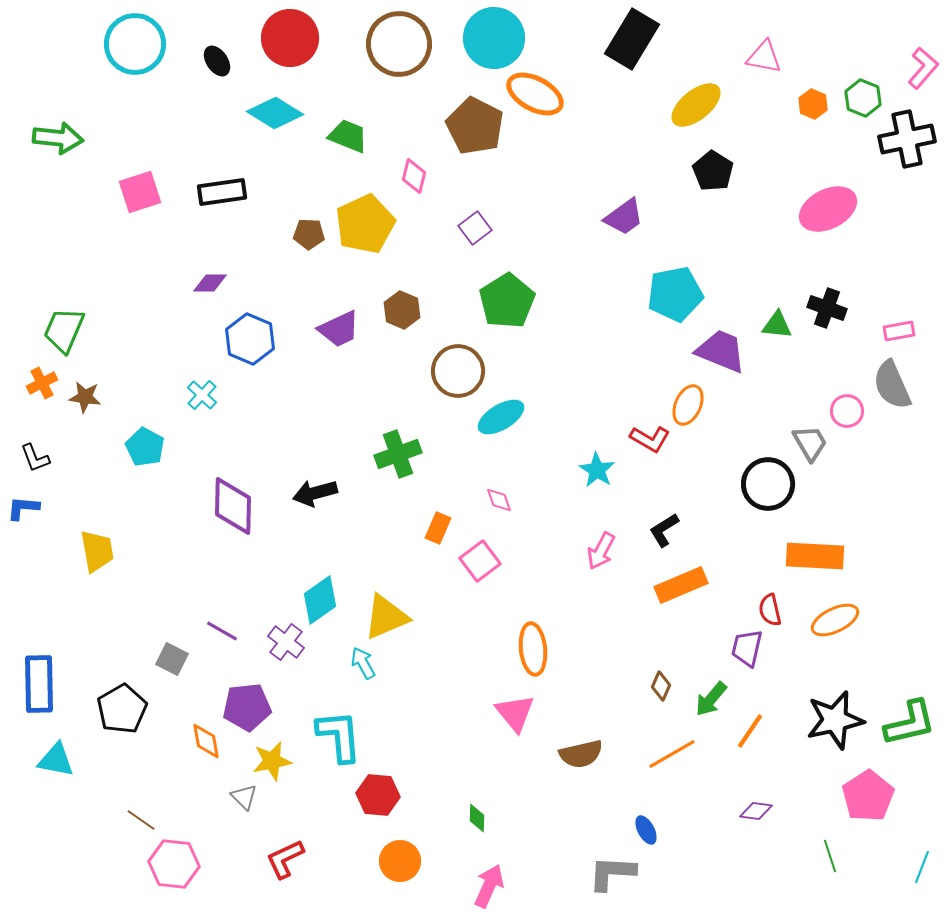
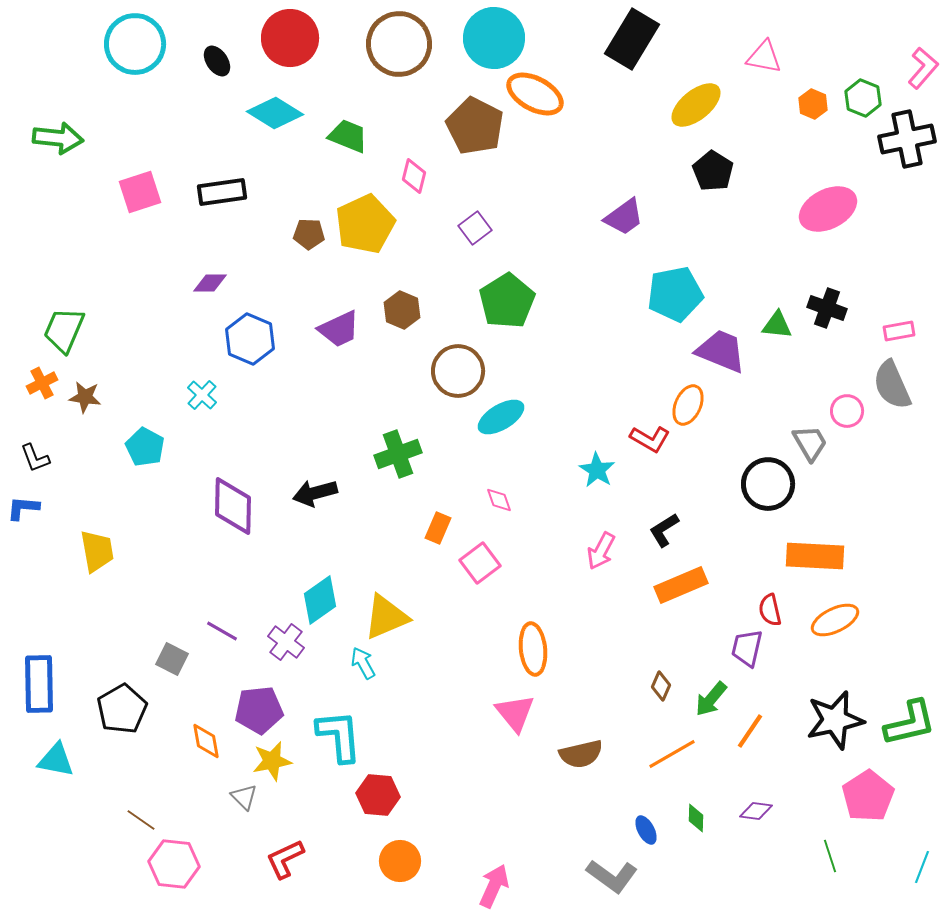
pink square at (480, 561): moved 2 px down
purple pentagon at (247, 707): moved 12 px right, 3 px down
green diamond at (477, 818): moved 219 px right
gray L-shape at (612, 873): moved 3 px down; rotated 147 degrees counterclockwise
pink arrow at (489, 886): moved 5 px right
